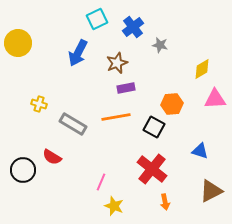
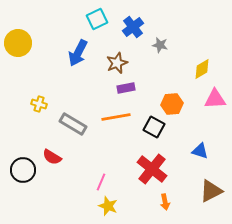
yellow star: moved 6 px left
